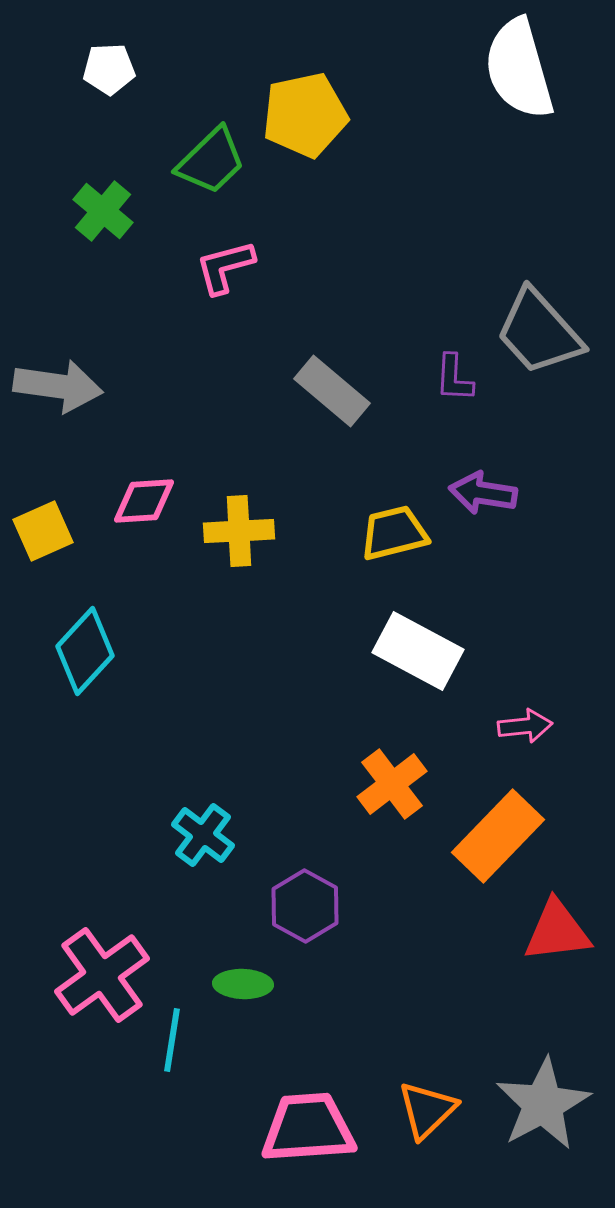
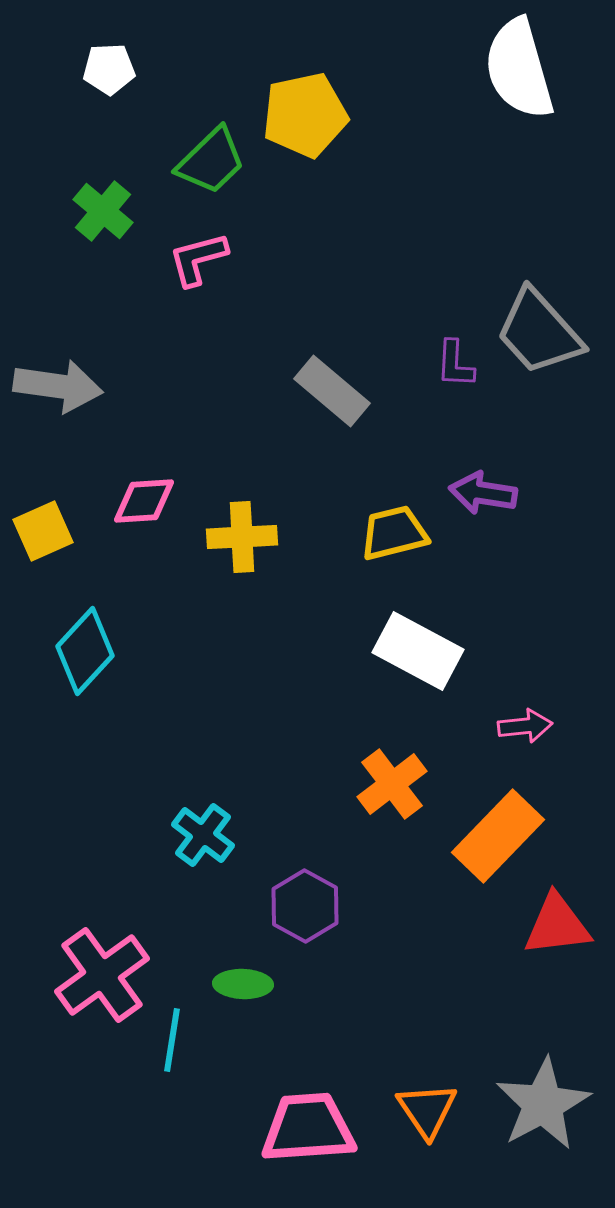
pink L-shape: moved 27 px left, 8 px up
purple L-shape: moved 1 px right, 14 px up
yellow cross: moved 3 px right, 6 px down
red triangle: moved 6 px up
orange triangle: rotated 20 degrees counterclockwise
